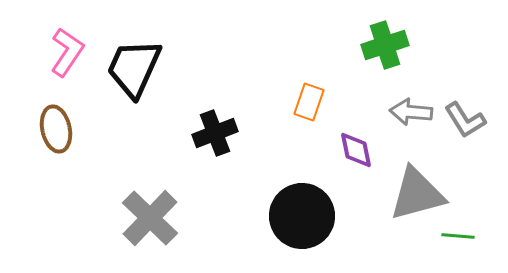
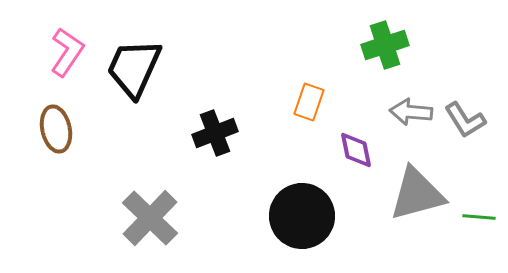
green line: moved 21 px right, 19 px up
